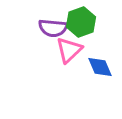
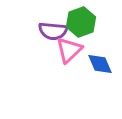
purple semicircle: moved 3 px down
blue diamond: moved 3 px up
